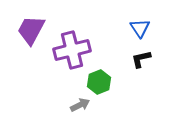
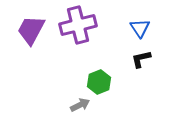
purple cross: moved 6 px right, 25 px up
